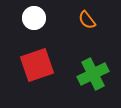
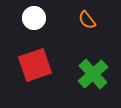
red square: moved 2 px left
green cross: rotated 16 degrees counterclockwise
